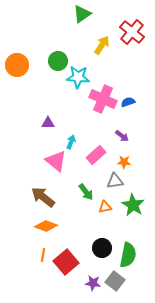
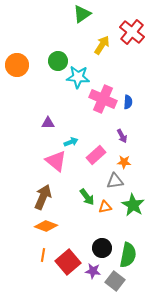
blue semicircle: rotated 112 degrees clockwise
purple arrow: rotated 24 degrees clockwise
cyan arrow: rotated 48 degrees clockwise
green arrow: moved 1 px right, 5 px down
brown arrow: rotated 75 degrees clockwise
red square: moved 2 px right
purple star: moved 12 px up
